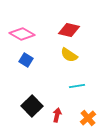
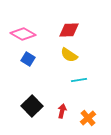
red diamond: rotated 15 degrees counterclockwise
pink diamond: moved 1 px right
blue square: moved 2 px right, 1 px up
cyan line: moved 2 px right, 6 px up
red arrow: moved 5 px right, 4 px up
